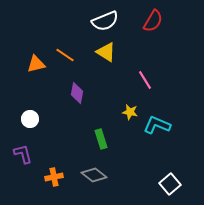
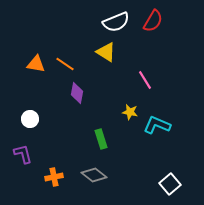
white semicircle: moved 11 px right, 1 px down
orange line: moved 9 px down
orange triangle: rotated 24 degrees clockwise
